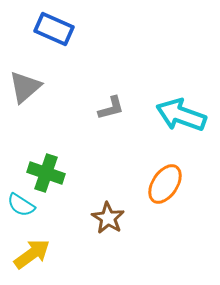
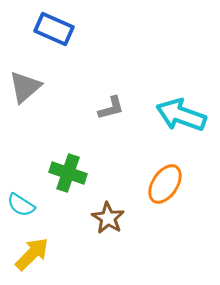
green cross: moved 22 px right
yellow arrow: rotated 9 degrees counterclockwise
